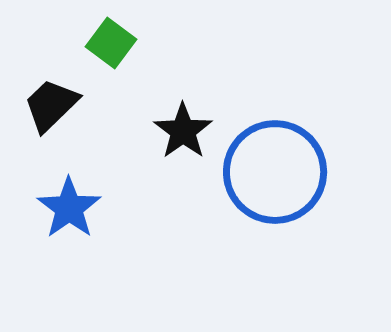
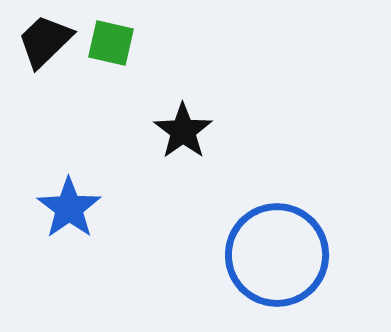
green square: rotated 24 degrees counterclockwise
black trapezoid: moved 6 px left, 64 px up
blue circle: moved 2 px right, 83 px down
